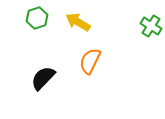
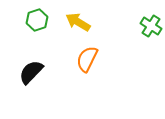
green hexagon: moved 2 px down
orange semicircle: moved 3 px left, 2 px up
black semicircle: moved 12 px left, 6 px up
